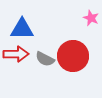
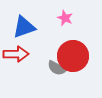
pink star: moved 26 px left
blue triangle: moved 2 px right, 2 px up; rotated 20 degrees counterclockwise
gray semicircle: moved 12 px right, 9 px down
